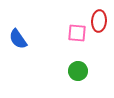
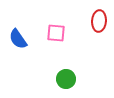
pink square: moved 21 px left
green circle: moved 12 px left, 8 px down
